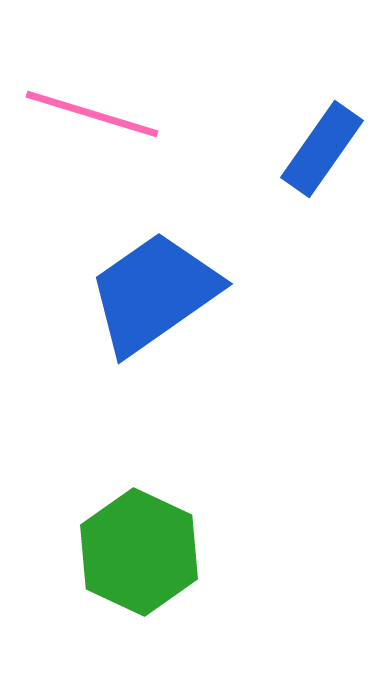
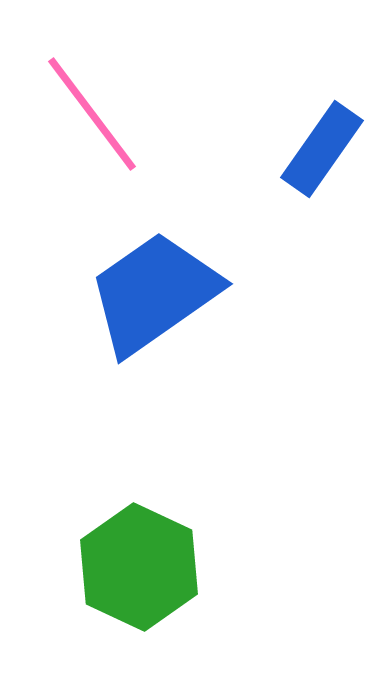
pink line: rotated 36 degrees clockwise
green hexagon: moved 15 px down
